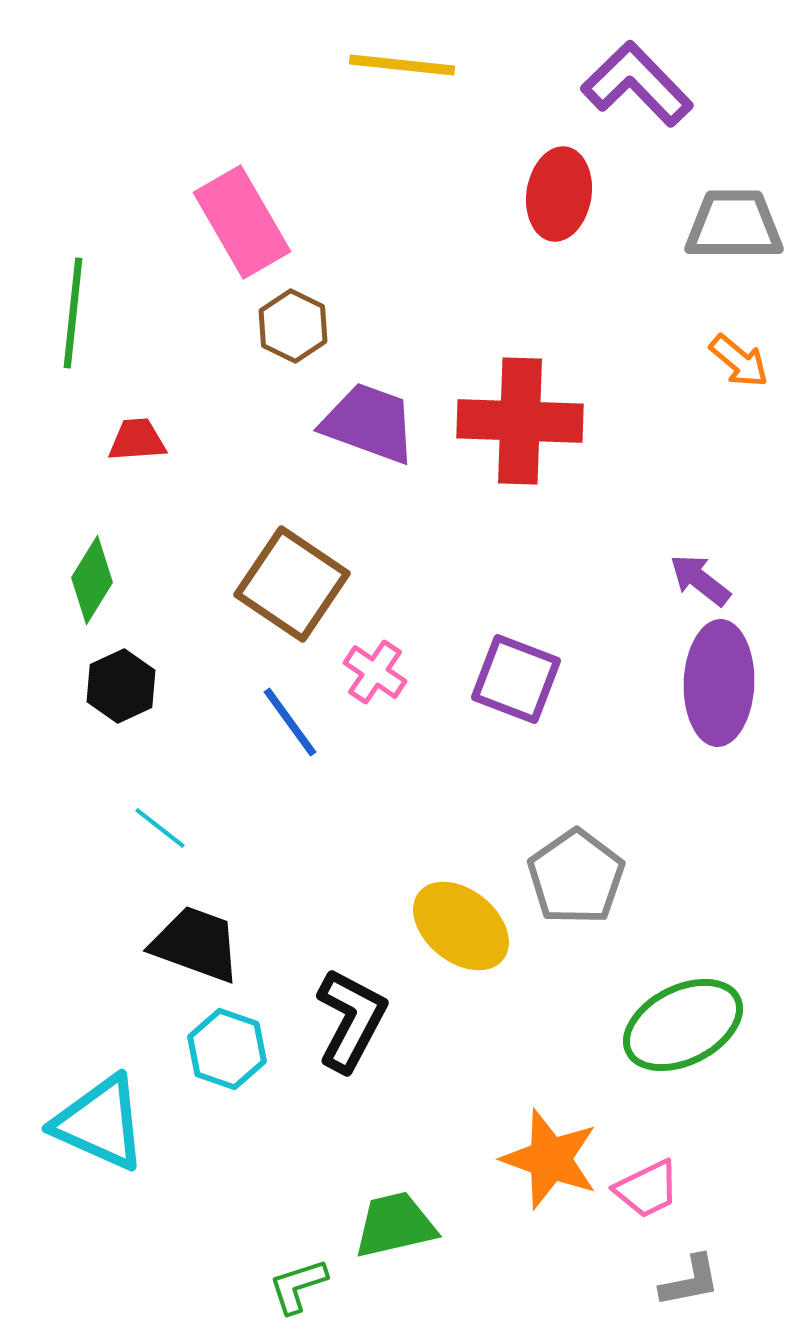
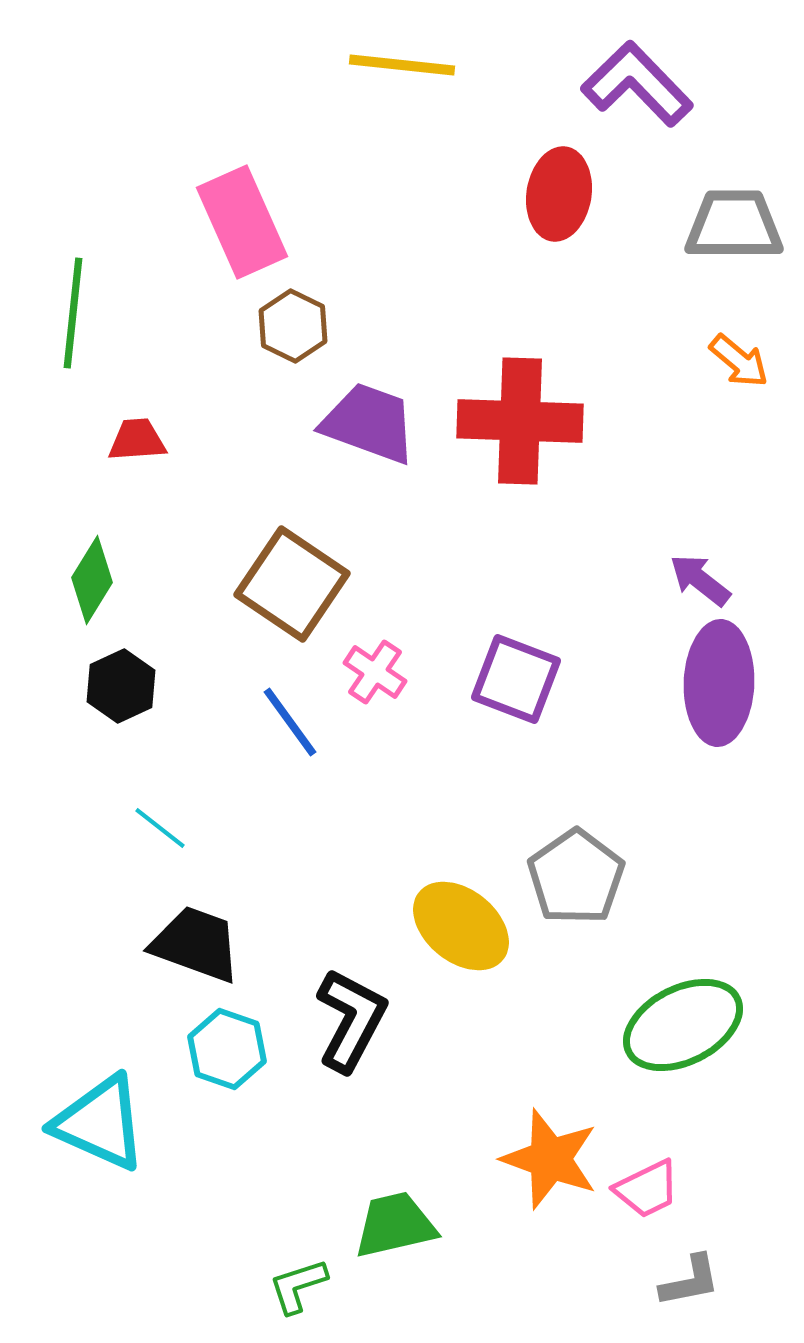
pink rectangle: rotated 6 degrees clockwise
